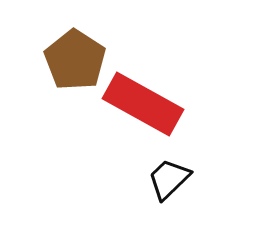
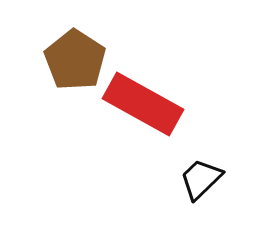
black trapezoid: moved 32 px right
